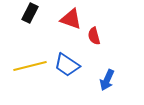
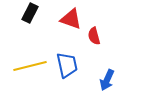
blue trapezoid: rotated 136 degrees counterclockwise
